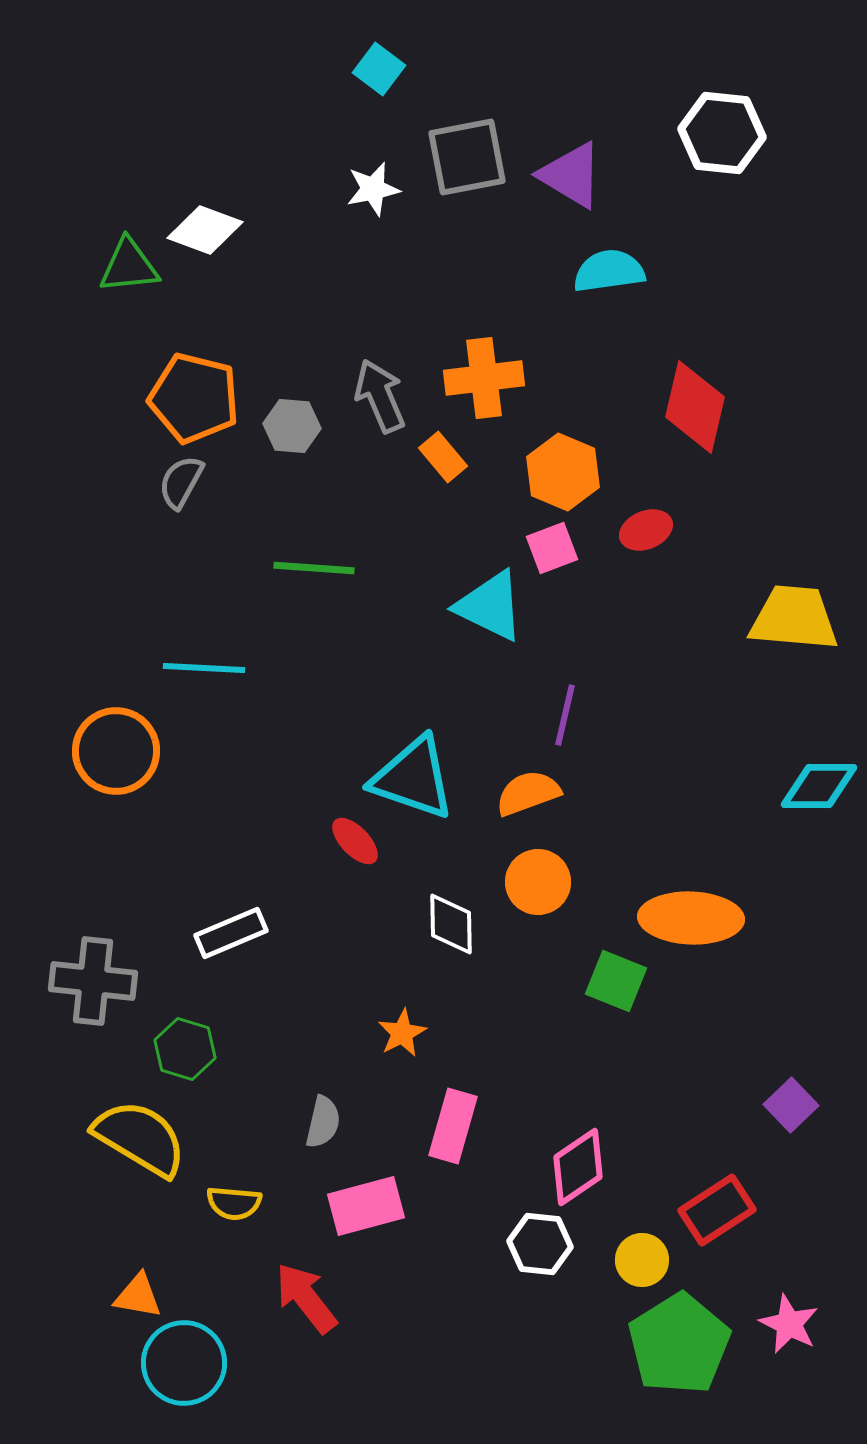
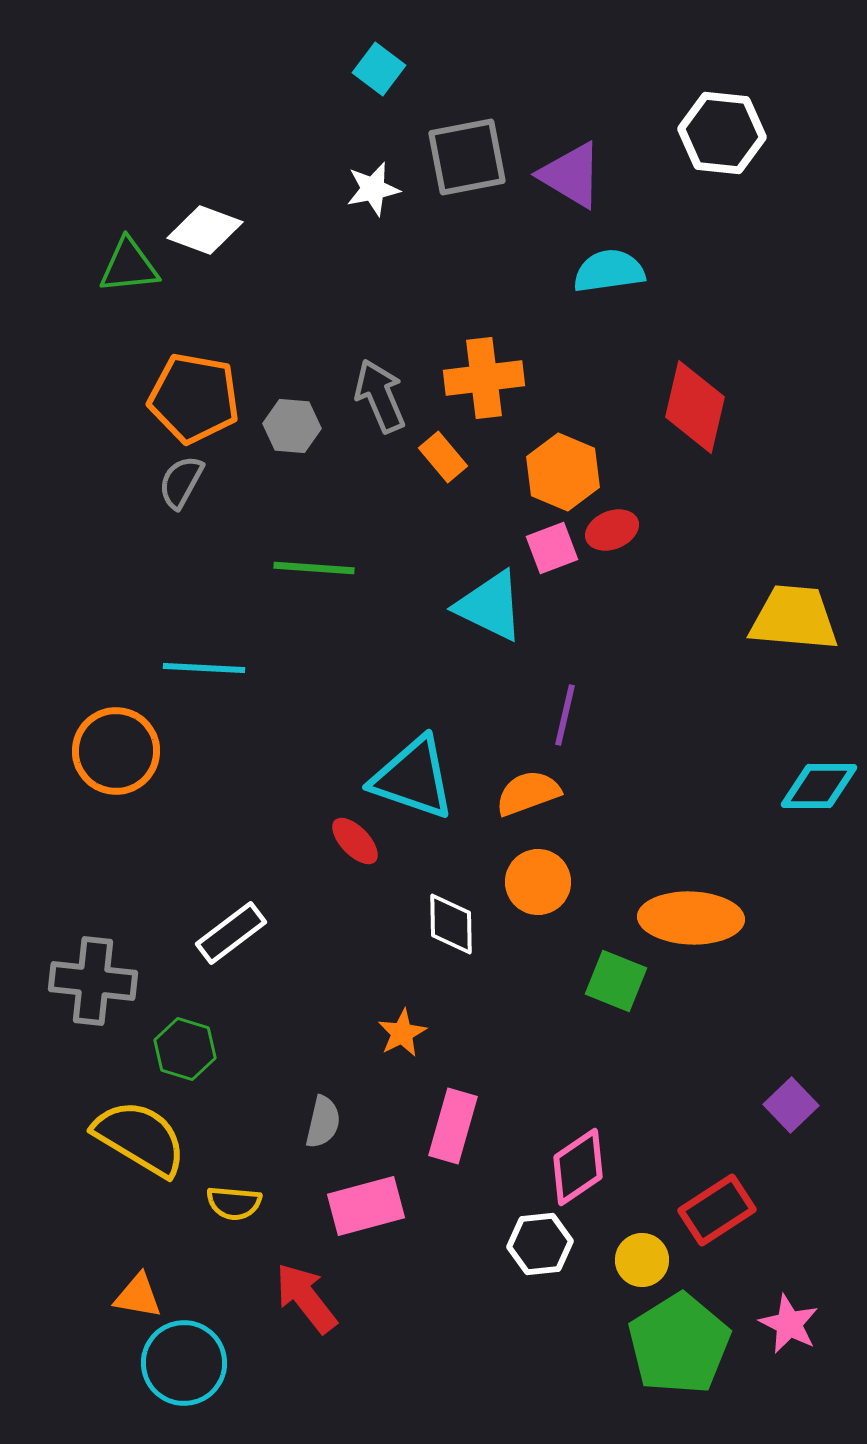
orange pentagon at (194, 398): rotated 4 degrees counterclockwise
red ellipse at (646, 530): moved 34 px left
white rectangle at (231, 933): rotated 14 degrees counterclockwise
white hexagon at (540, 1244): rotated 12 degrees counterclockwise
